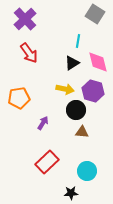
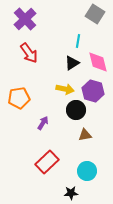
brown triangle: moved 3 px right, 3 px down; rotated 16 degrees counterclockwise
